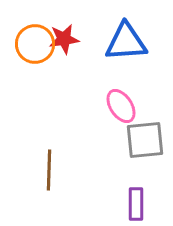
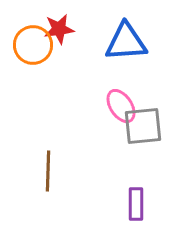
red star: moved 5 px left, 10 px up
orange circle: moved 2 px left, 1 px down
gray square: moved 2 px left, 14 px up
brown line: moved 1 px left, 1 px down
